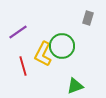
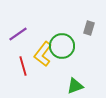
gray rectangle: moved 1 px right, 10 px down
purple line: moved 2 px down
yellow L-shape: rotated 10 degrees clockwise
